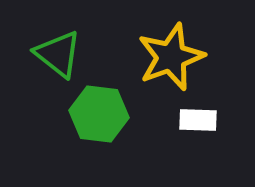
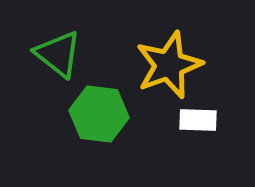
yellow star: moved 2 px left, 8 px down
